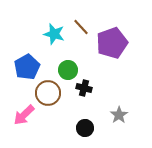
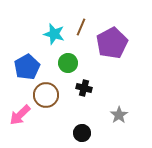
brown line: rotated 66 degrees clockwise
purple pentagon: rotated 8 degrees counterclockwise
green circle: moved 7 px up
brown circle: moved 2 px left, 2 px down
pink arrow: moved 4 px left
black circle: moved 3 px left, 5 px down
